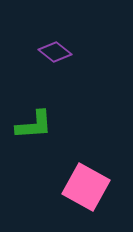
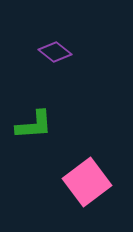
pink square: moved 1 px right, 5 px up; rotated 24 degrees clockwise
